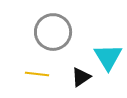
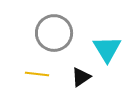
gray circle: moved 1 px right, 1 px down
cyan triangle: moved 1 px left, 8 px up
